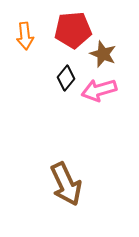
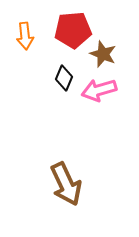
black diamond: moved 2 px left; rotated 15 degrees counterclockwise
